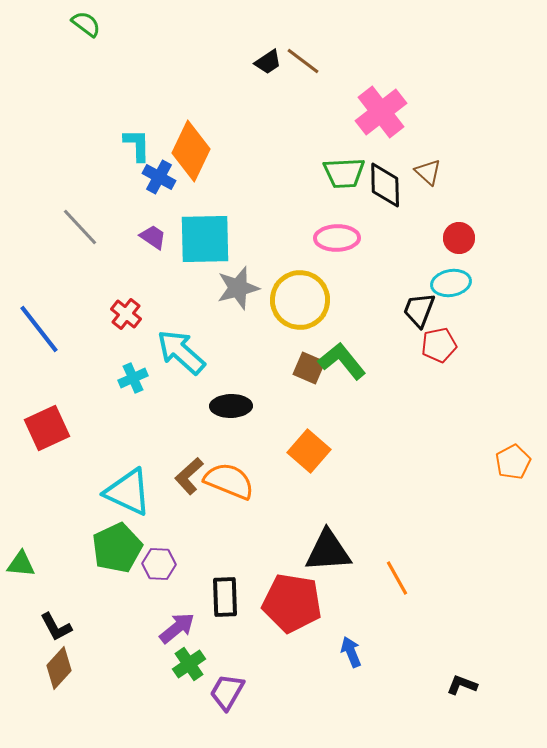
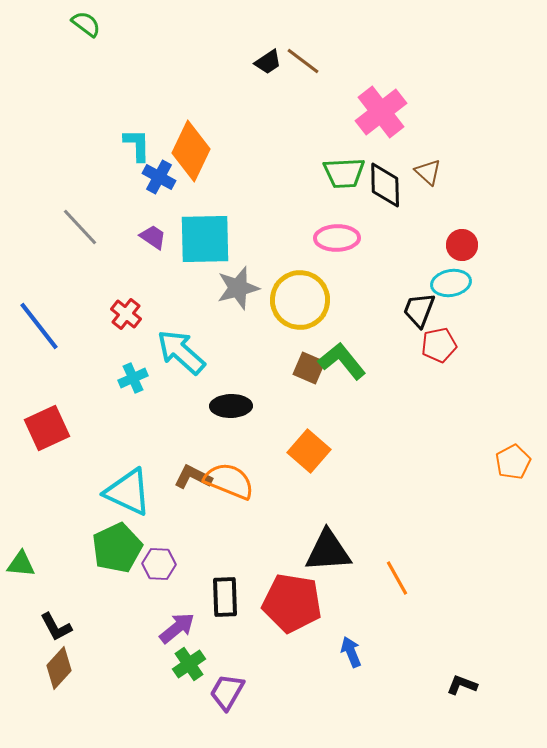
red circle at (459, 238): moved 3 px right, 7 px down
blue line at (39, 329): moved 3 px up
brown L-shape at (189, 476): moved 4 px right, 1 px down; rotated 69 degrees clockwise
